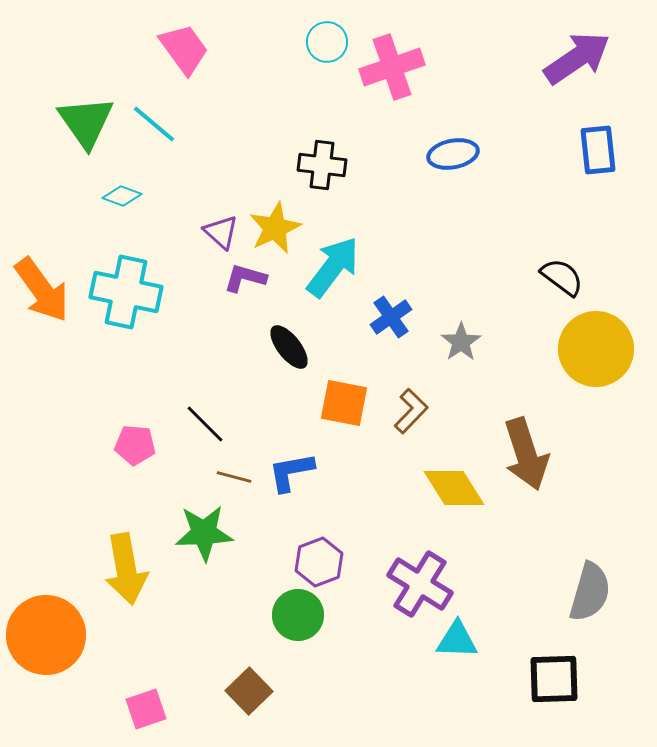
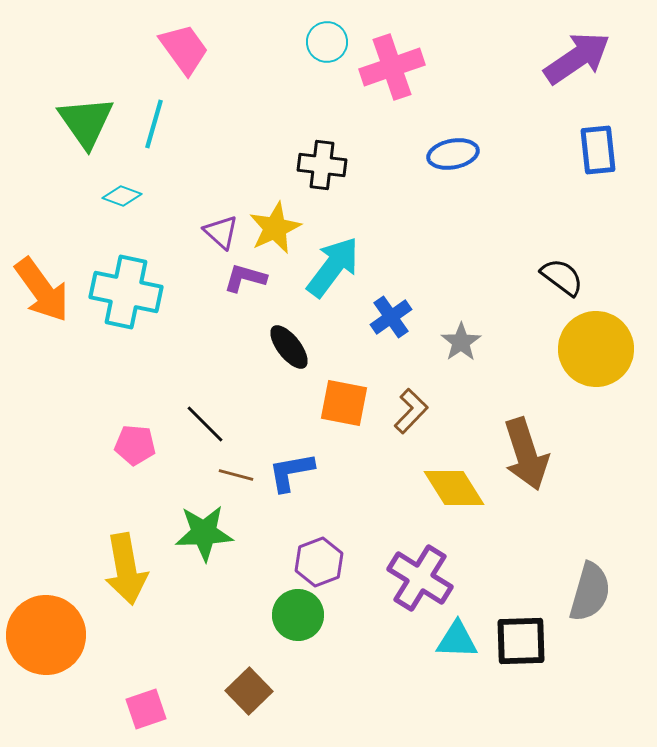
cyan line: rotated 66 degrees clockwise
brown line: moved 2 px right, 2 px up
purple cross: moved 6 px up
black square: moved 33 px left, 38 px up
